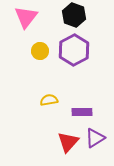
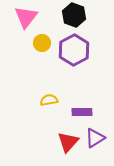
yellow circle: moved 2 px right, 8 px up
